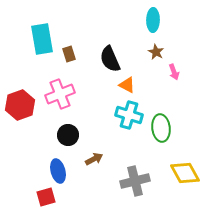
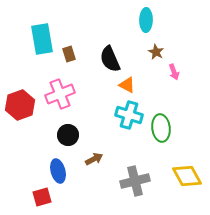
cyan ellipse: moved 7 px left
yellow diamond: moved 2 px right, 3 px down
red square: moved 4 px left
